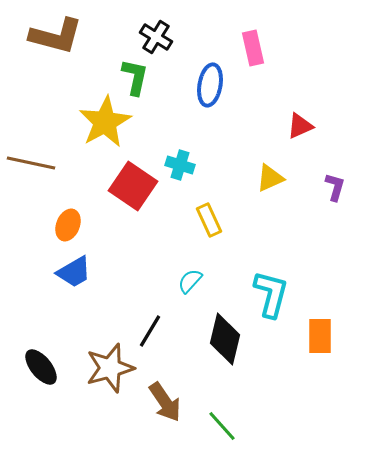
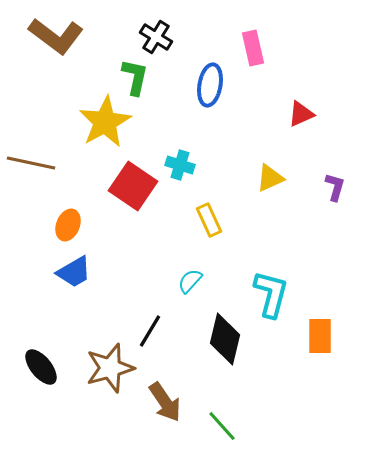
brown L-shape: rotated 22 degrees clockwise
red triangle: moved 1 px right, 12 px up
